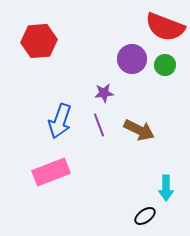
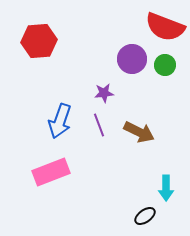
brown arrow: moved 2 px down
